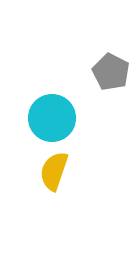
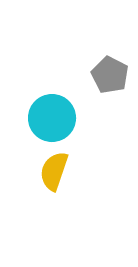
gray pentagon: moved 1 px left, 3 px down
